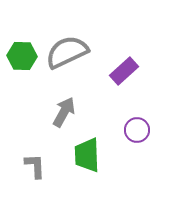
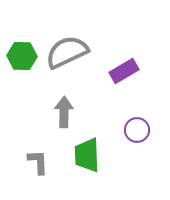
purple rectangle: rotated 12 degrees clockwise
gray arrow: rotated 28 degrees counterclockwise
gray L-shape: moved 3 px right, 4 px up
